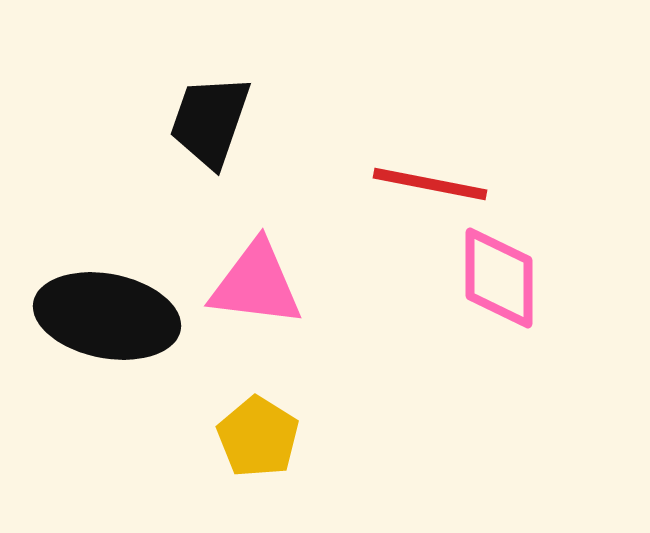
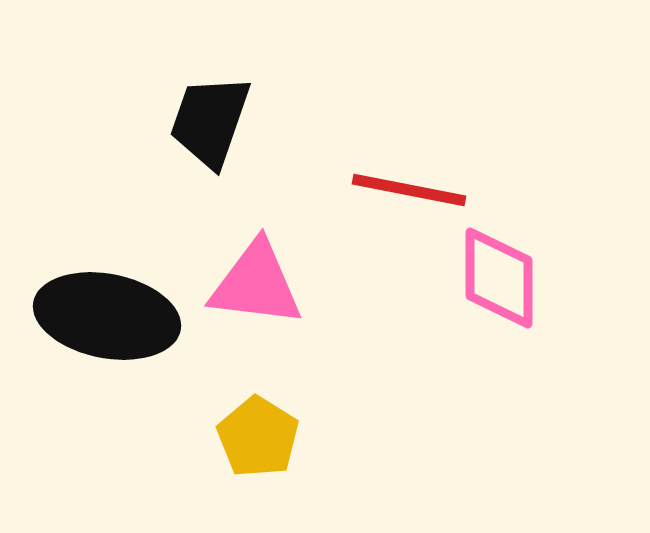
red line: moved 21 px left, 6 px down
